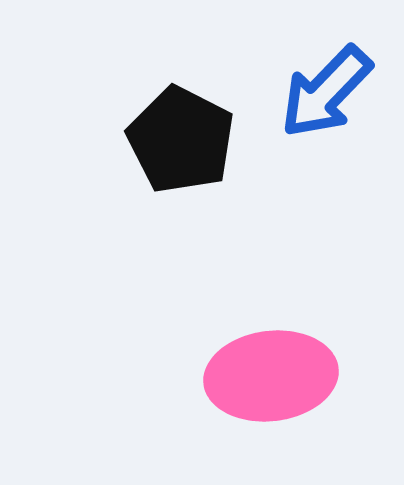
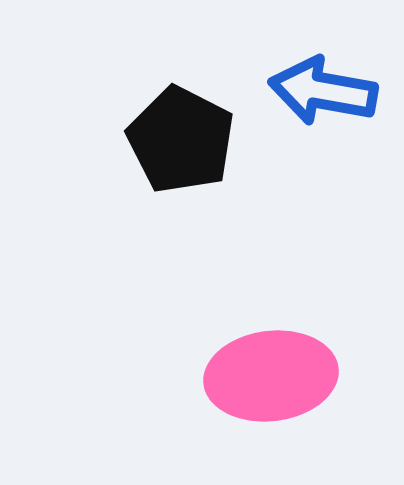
blue arrow: moved 3 px left, 1 px up; rotated 56 degrees clockwise
